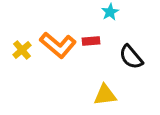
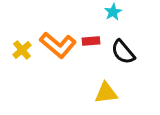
cyan star: moved 3 px right
black semicircle: moved 8 px left, 5 px up
yellow triangle: moved 1 px right, 2 px up
